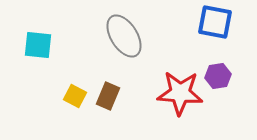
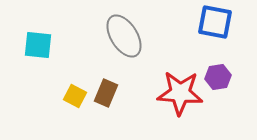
purple hexagon: moved 1 px down
brown rectangle: moved 2 px left, 3 px up
